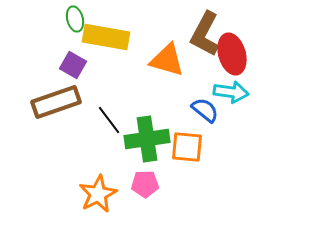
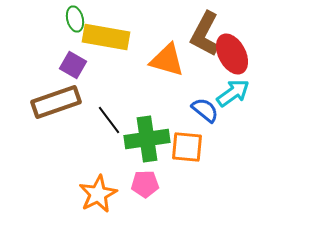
red ellipse: rotated 12 degrees counterclockwise
cyan arrow: moved 2 px right, 1 px down; rotated 44 degrees counterclockwise
